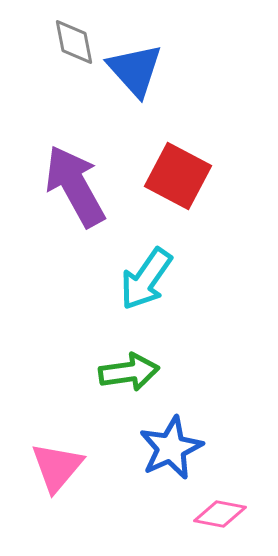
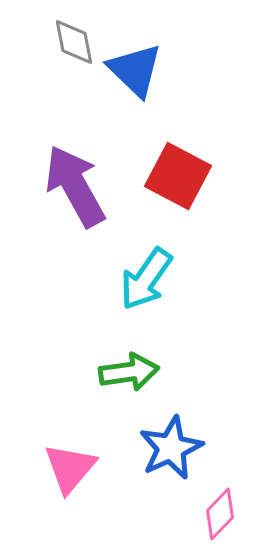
blue triangle: rotated 4 degrees counterclockwise
pink triangle: moved 13 px right, 1 px down
pink diamond: rotated 57 degrees counterclockwise
